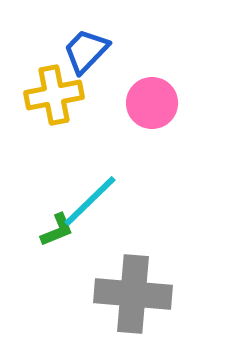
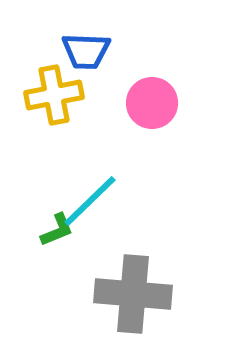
blue trapezoid: rotated 132 degrees counterclockwise
